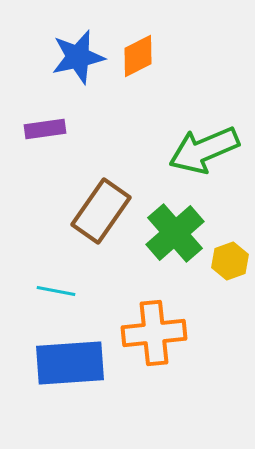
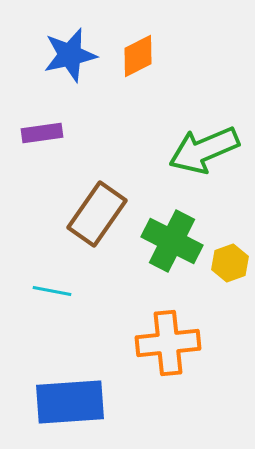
blue star: moved 8 px left, 2 px up
purple rectangle: moved 3 px left, 4 px down
brown rectangle: moved 4 px left, 3 px down
green cross: moved 3 px left, 8 px down; rotated 22 degrees counterclockwise
yellow hexagon: moved 2 px down
cyan line: moved 4 px left
orange cross: moved 14 px right, 10 px down
blue rectangle: moved 39 px down
